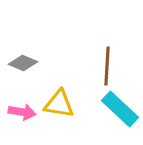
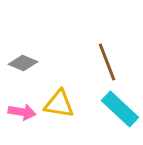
brown line: moved 4 px up; rotated 24 degrees counterclockwise
